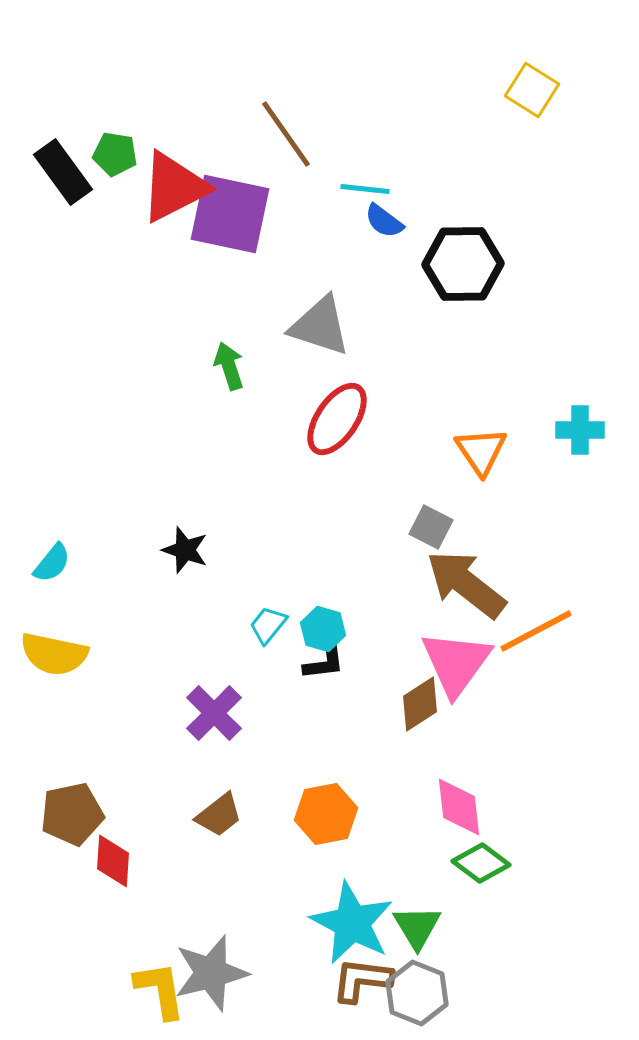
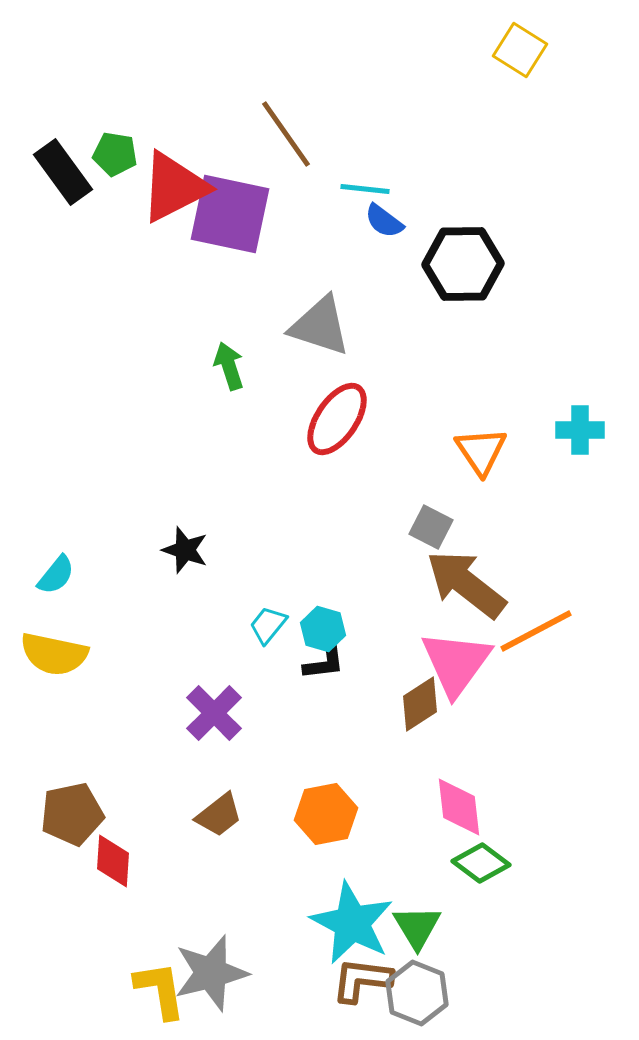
yellow square: moved 12 px left, 40 px up
cyan semicircle: moved 4 px right, 12 px down
